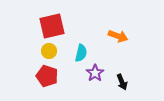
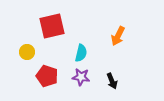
orange arrow: rotated 96 degrees clockwise
yellow circle: moved 22 px left, 1 px down
purple star: moved 14 px left, 4 px down; rotated 30 degrees counterclockwise
black arrow: moved 10 px left, 1 px up
